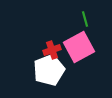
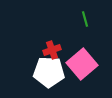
pink square: moved 3 px right, 17 px down; rotated 12 degrees counterclockwise
white pentagon: moved 2 px down; rotated 24 degrees clockwise
